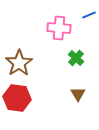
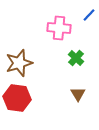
blue line: rotated 24 degrees counterclockwise
brown star: rotated 16 degrees clockwise
